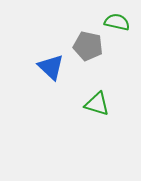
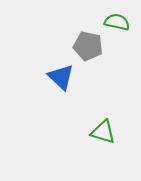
blue triangle: moved 10 px right, 10 px down
green triangle: moved 6 px right, 28 px down
